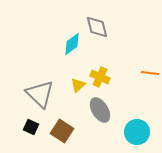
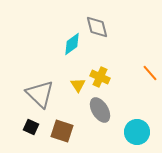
orange line: rotated 42 degrees clockwise
yellow triangle: rotated 21 degrees counterclockwise
brown square: rotated 15 degrees counterclockwise
